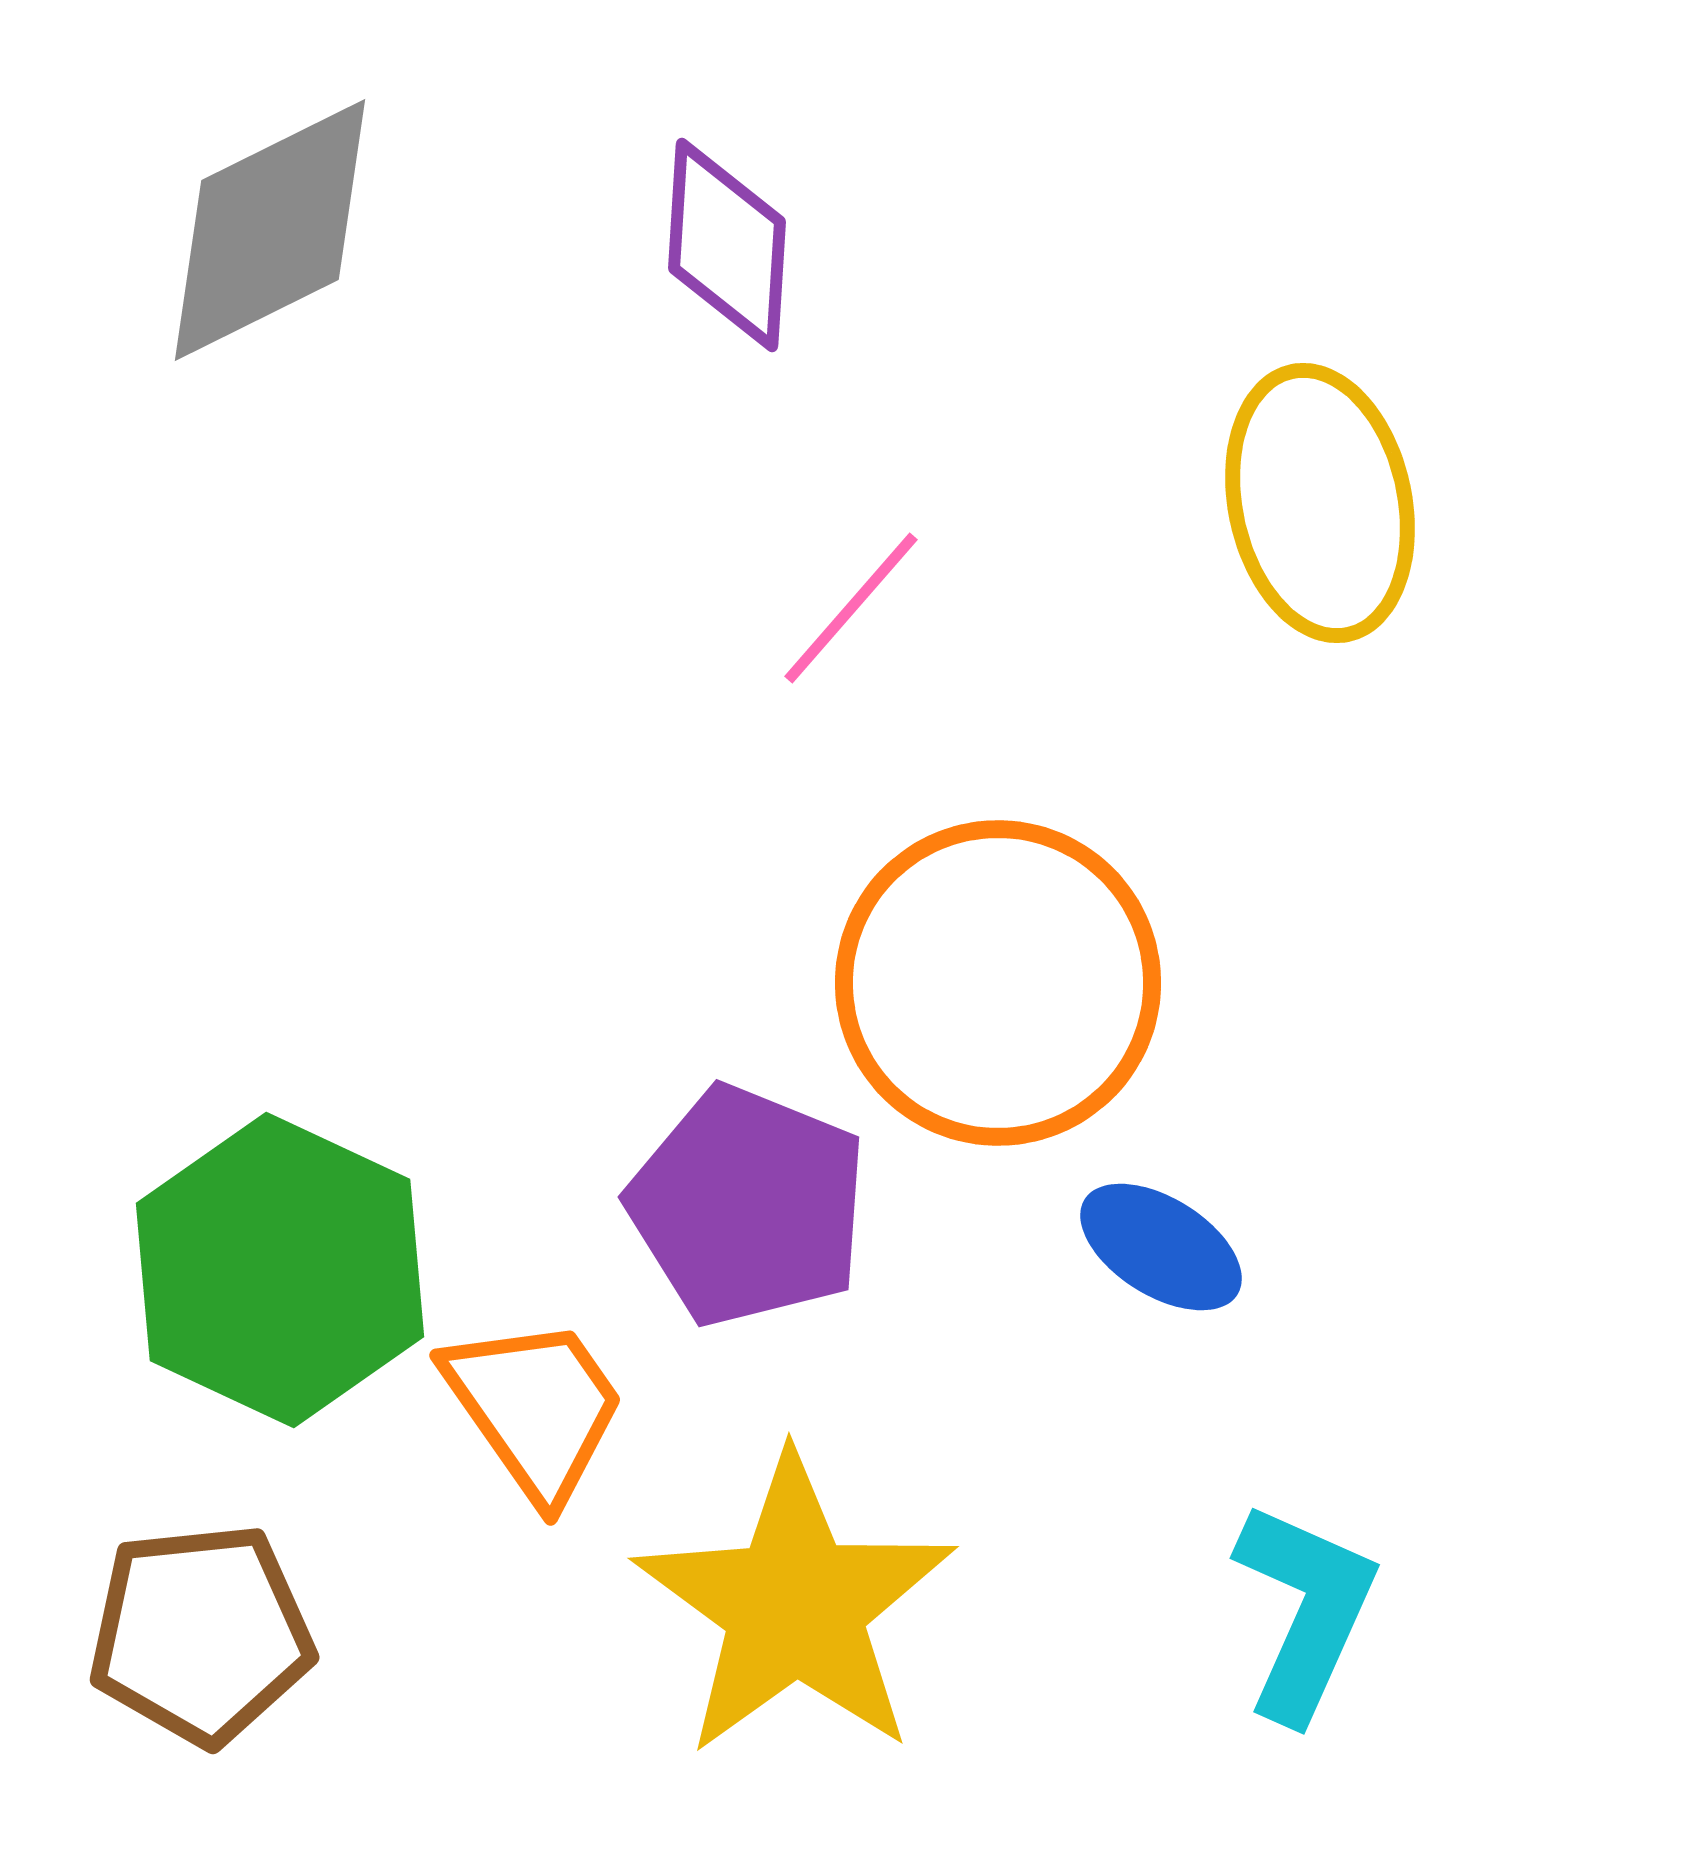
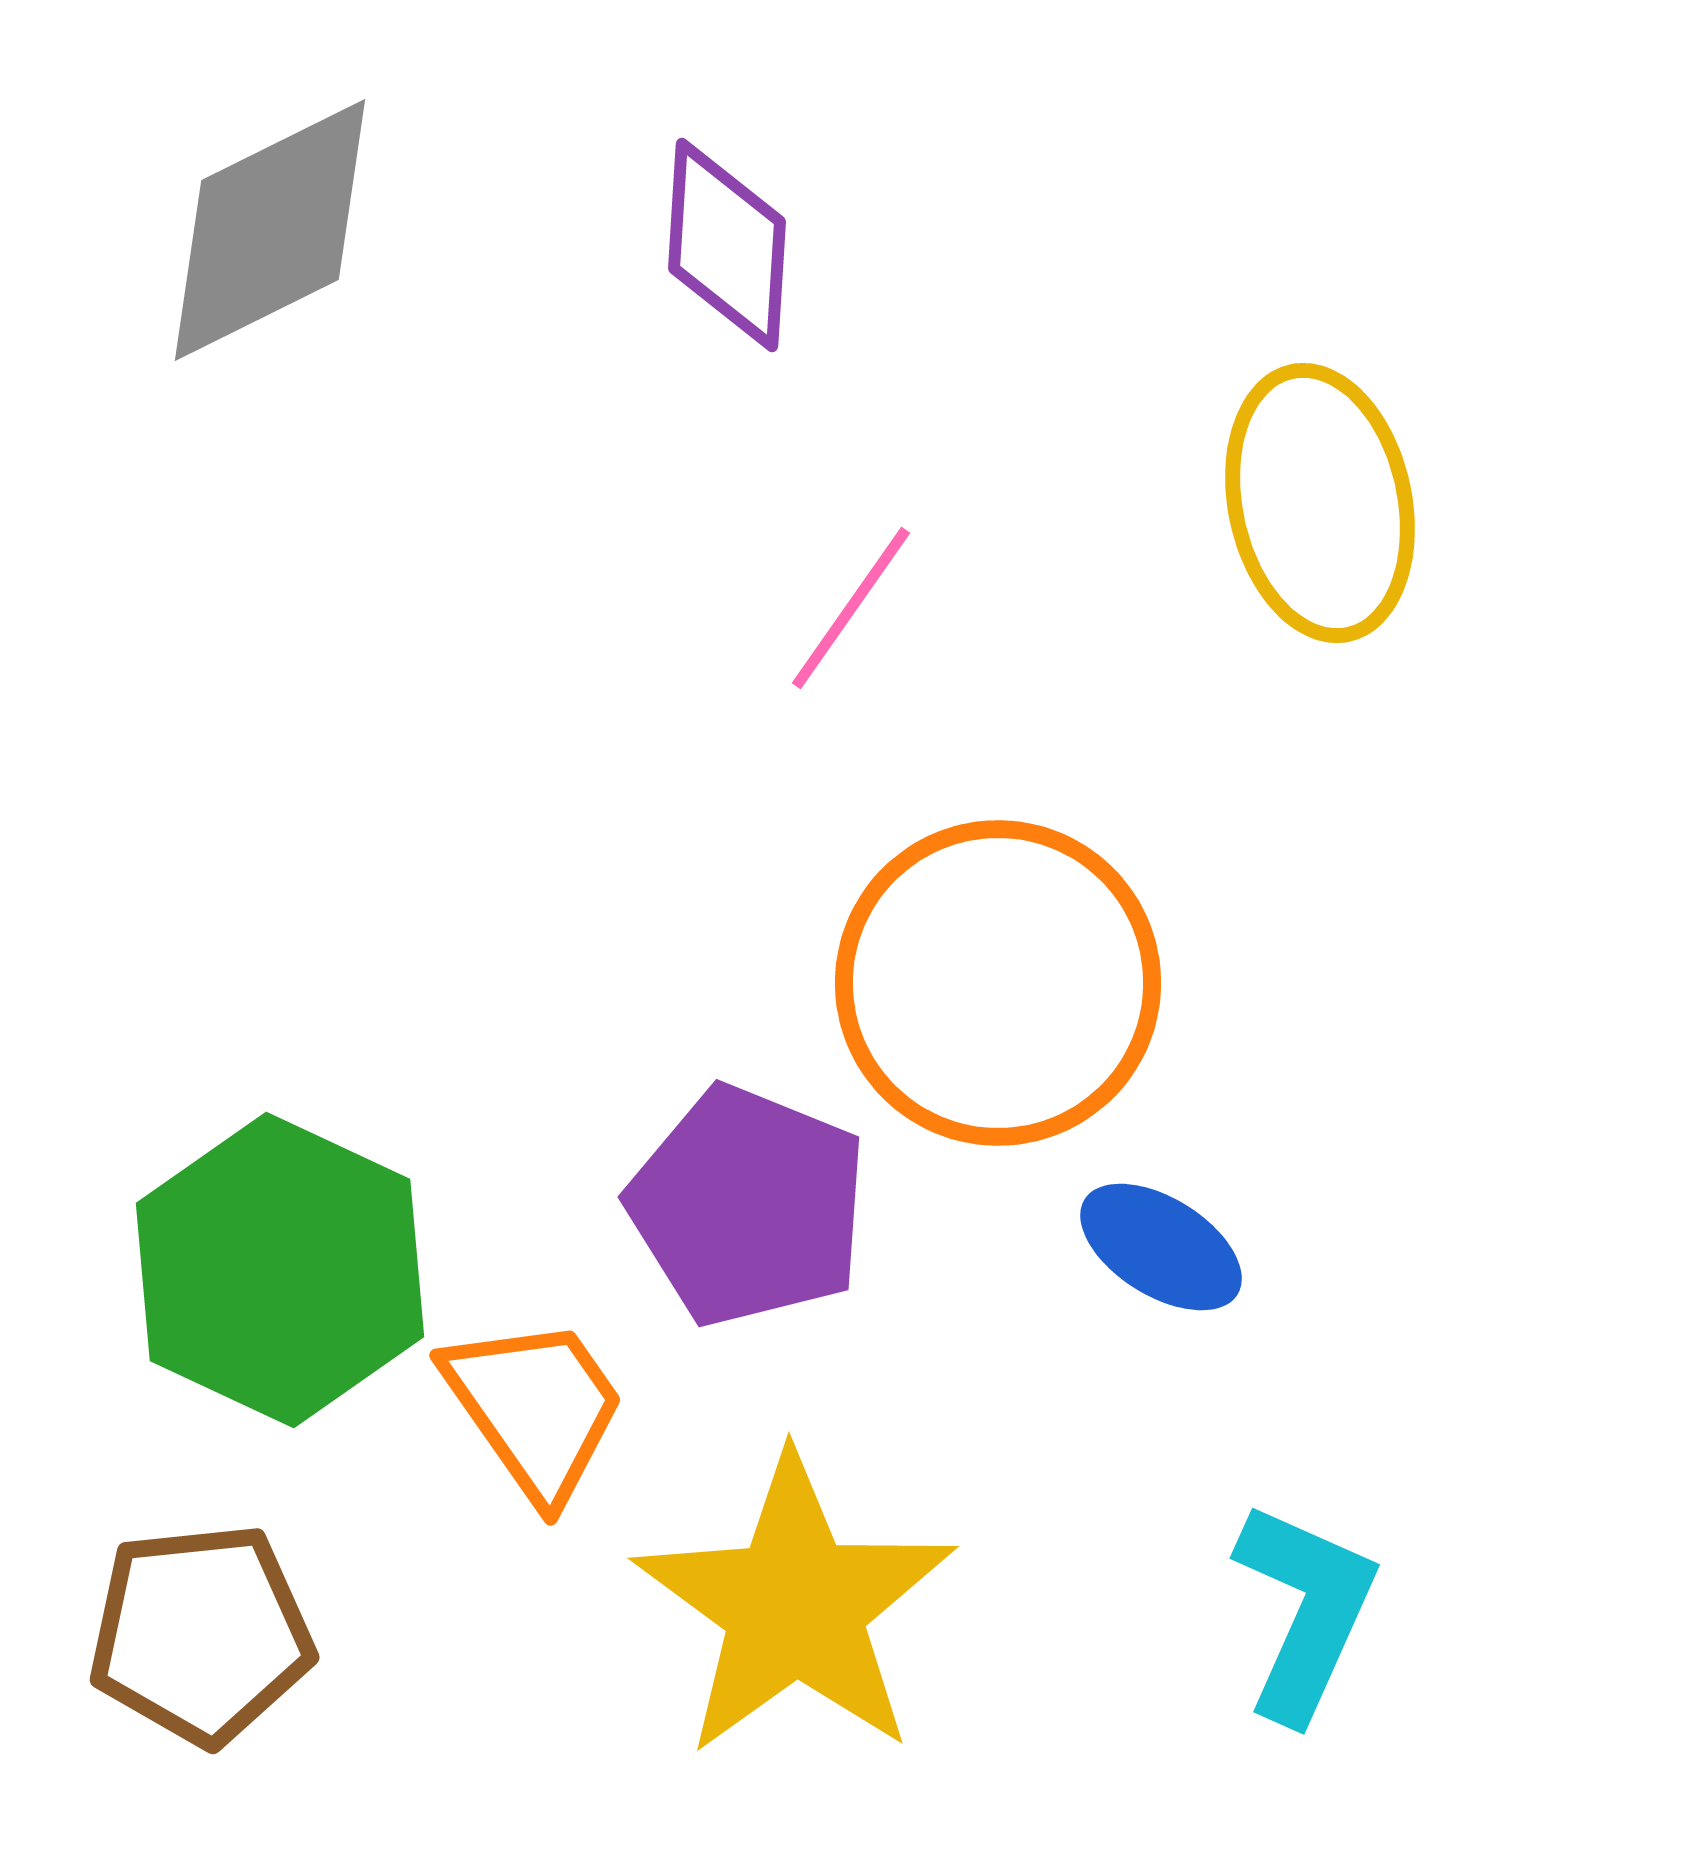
pink line: rotated 6 degrees counterclockwise
